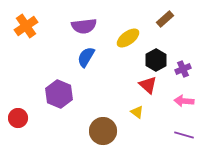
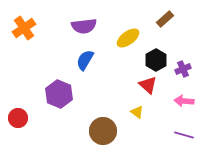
orange cross: moved 2 px left, 2 px down
blue semicircle: moved 1 px left, 3 px down
